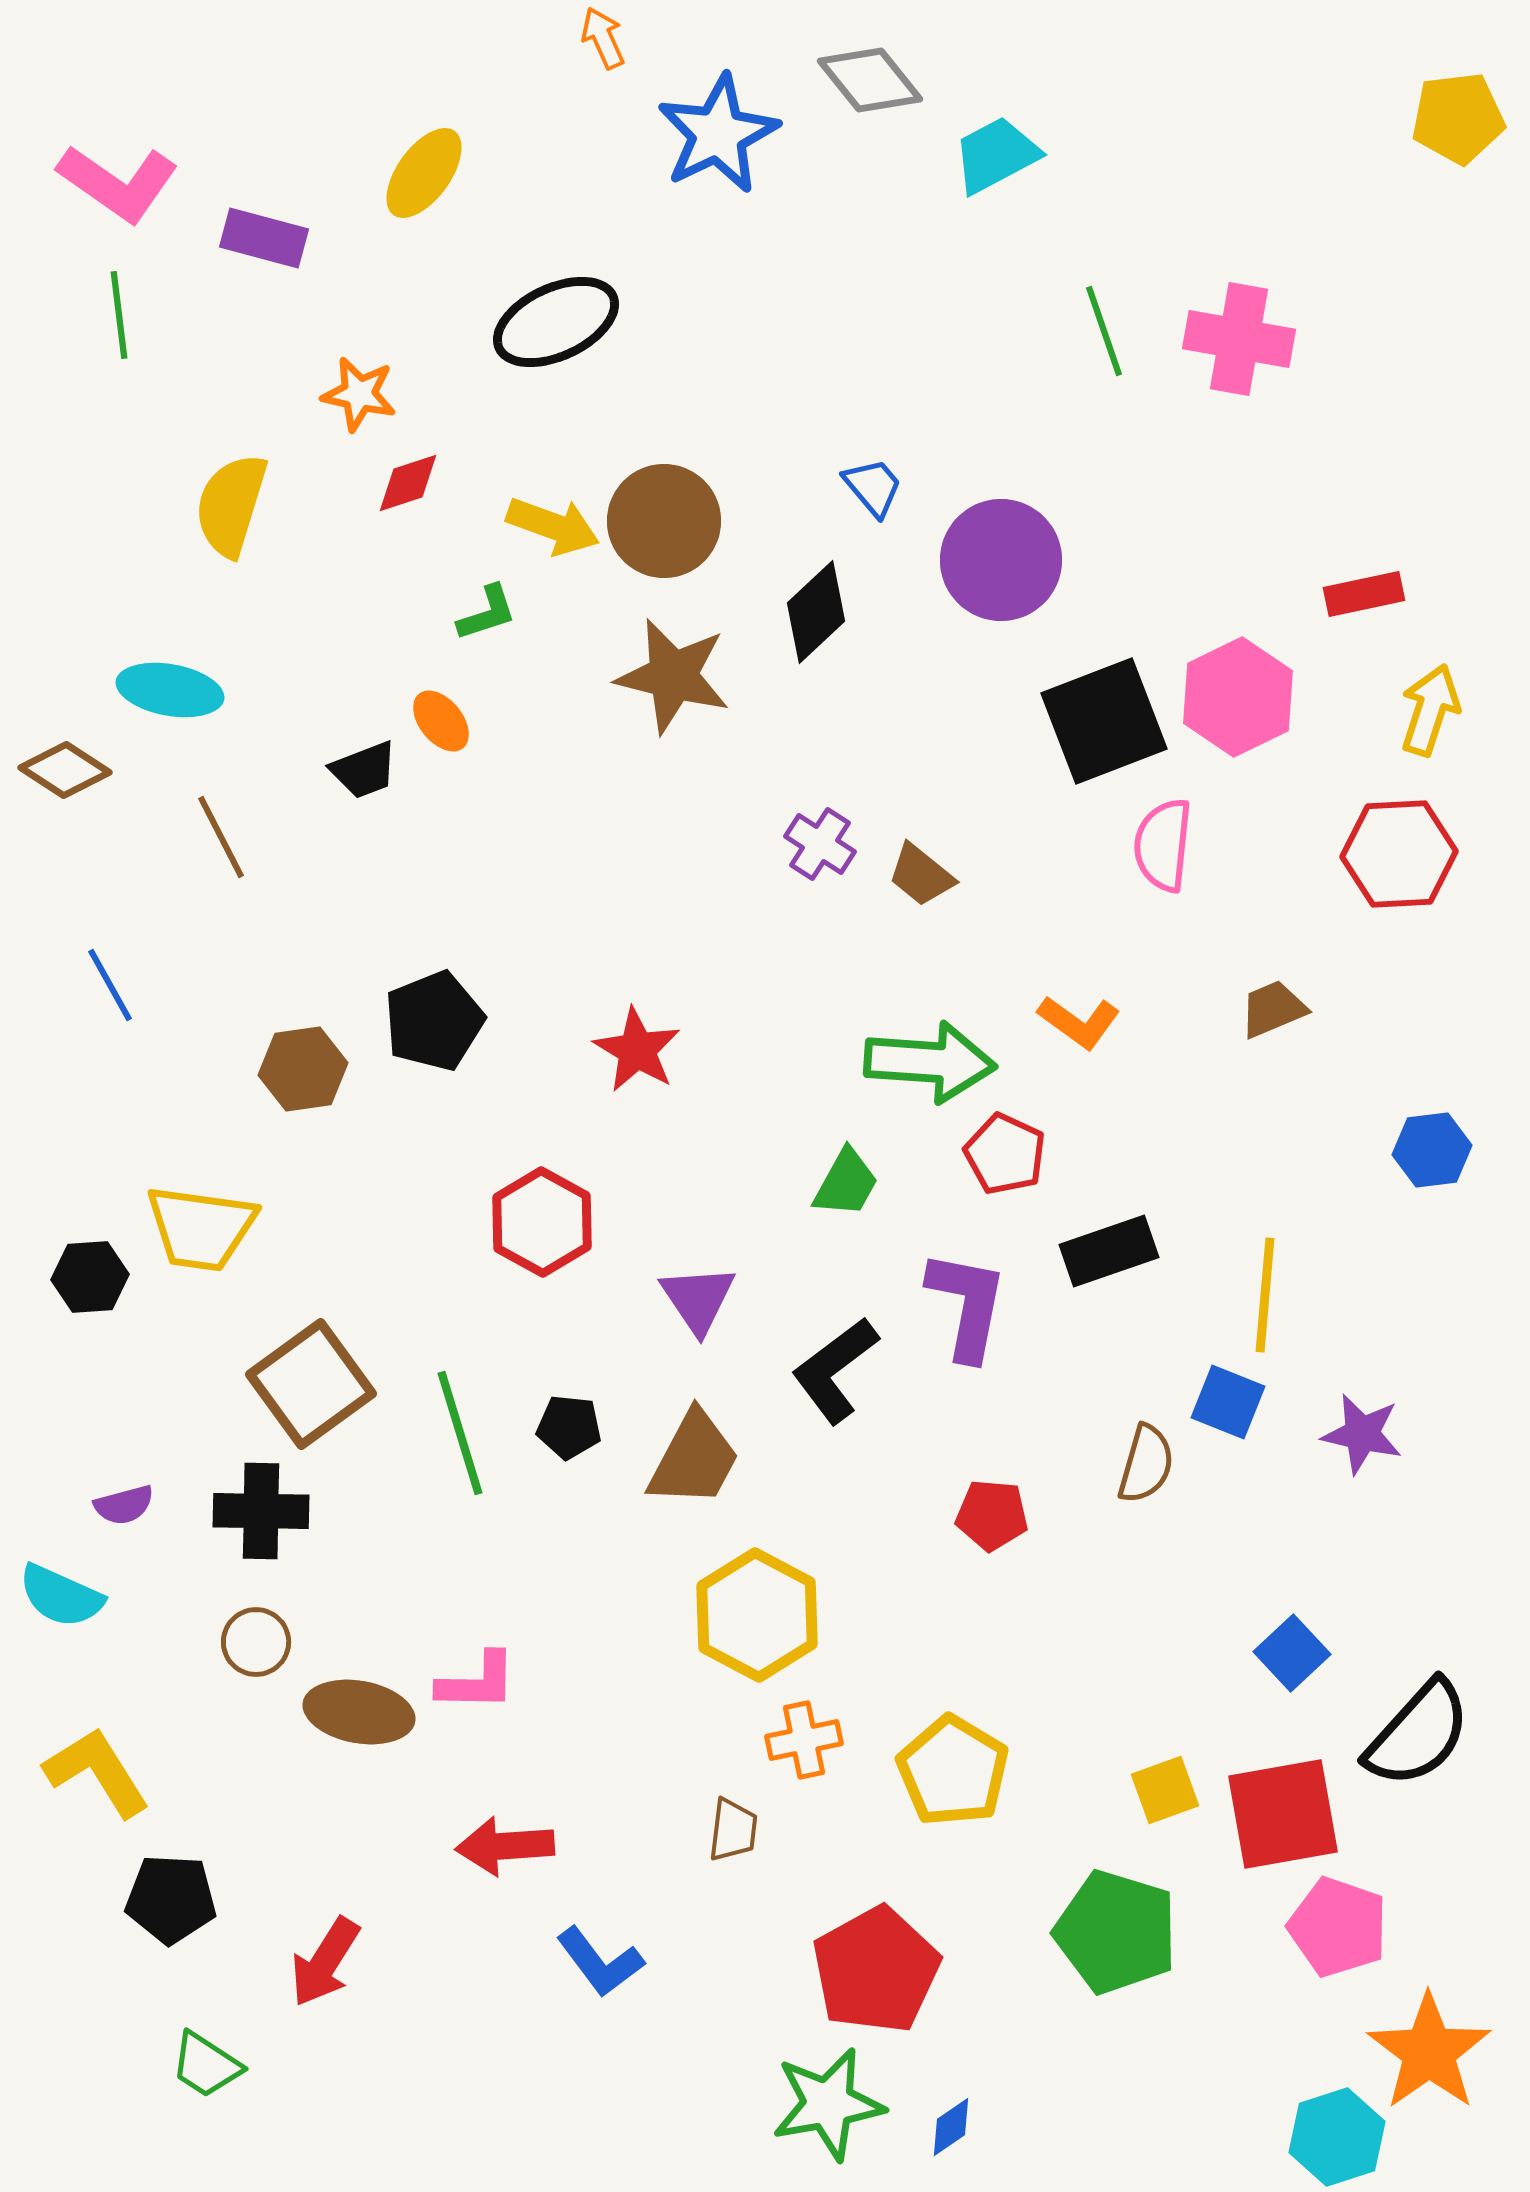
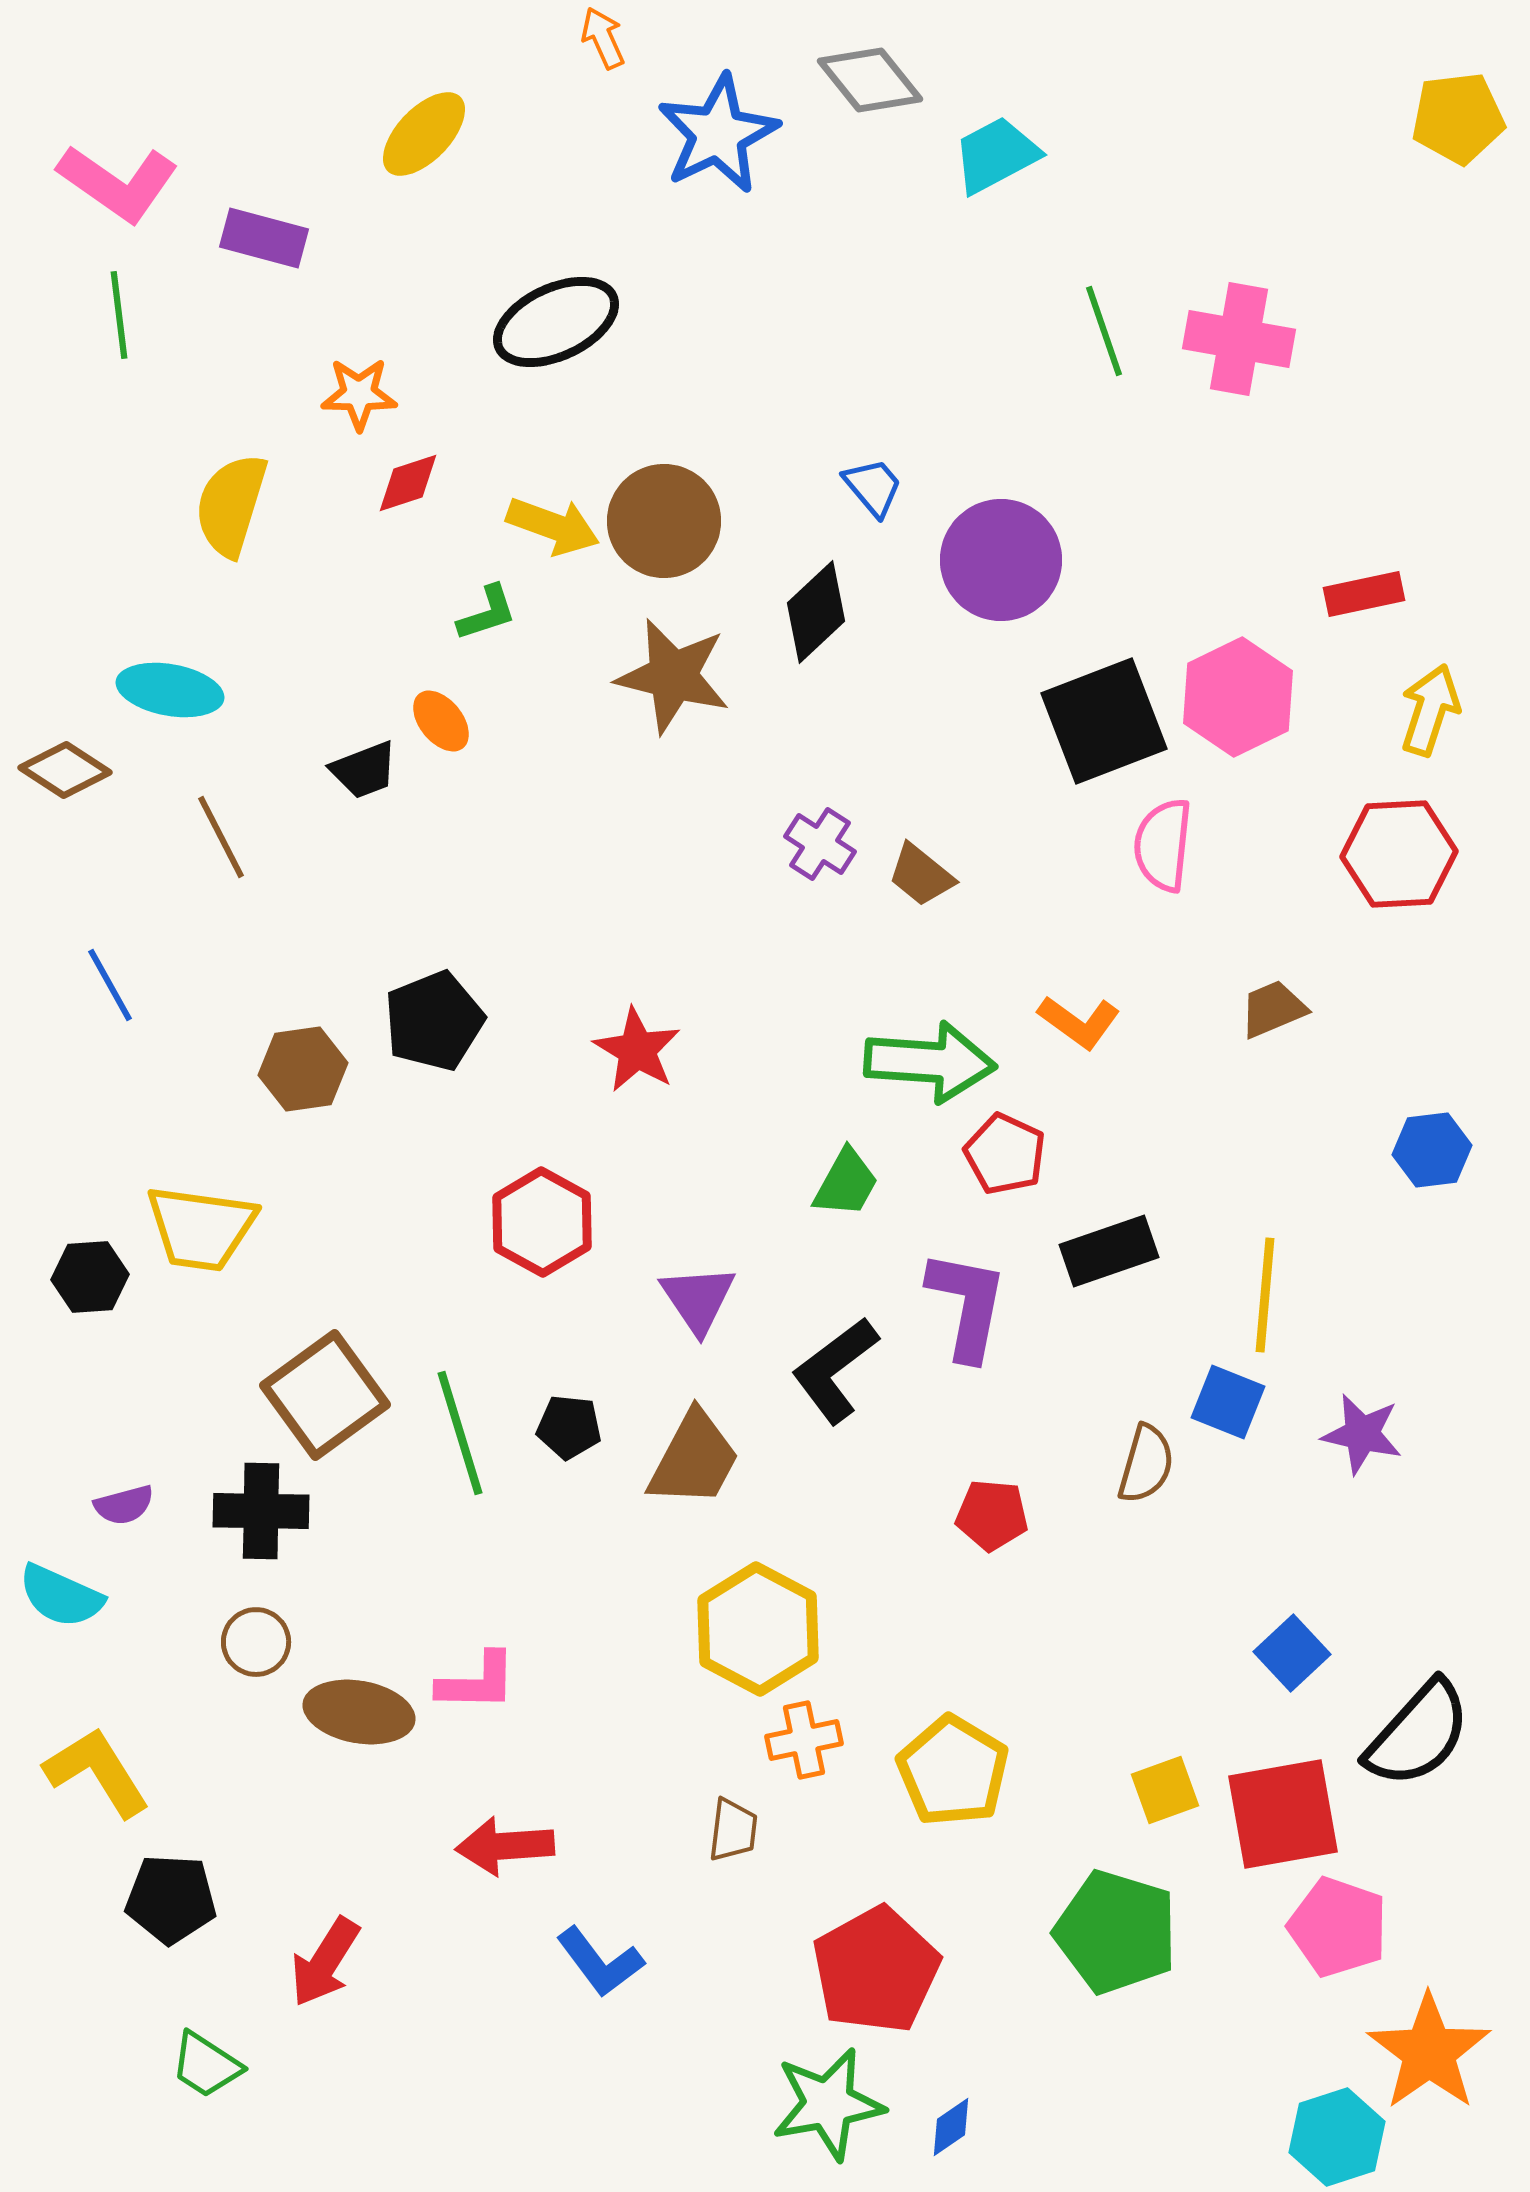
yellow ellipse at (424, 173): moved 39 px up; rotated 8 degrees clockwise
orange star at (359, 394): rotated 12 degrees counterclockwise
brown square at (311, 1384): moved 14 px right, 11 px down
yellow hexagon at (757, 1615): moved 1 px right, 14 px down
